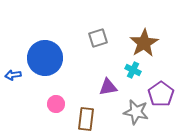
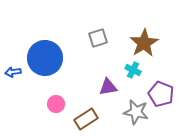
blue arrow: moved 3 px up
purple pentagon: rotated 15 degrees counterclockwise
brown rectangle: rotated 50 degrees clockwise
